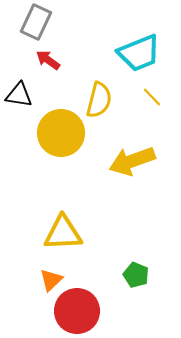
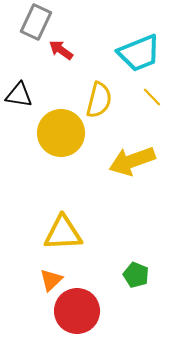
red arrow: moved 13 px right, 10 px up
